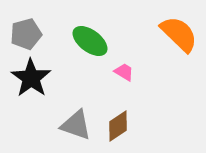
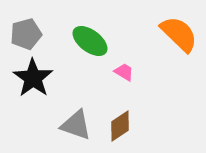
black star: moved 2 px right
brown diamond: moved 2 px right
